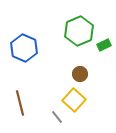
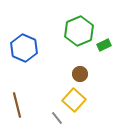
brown line: moved 3 px left, 2 px down
gray line: moved 1 px down
